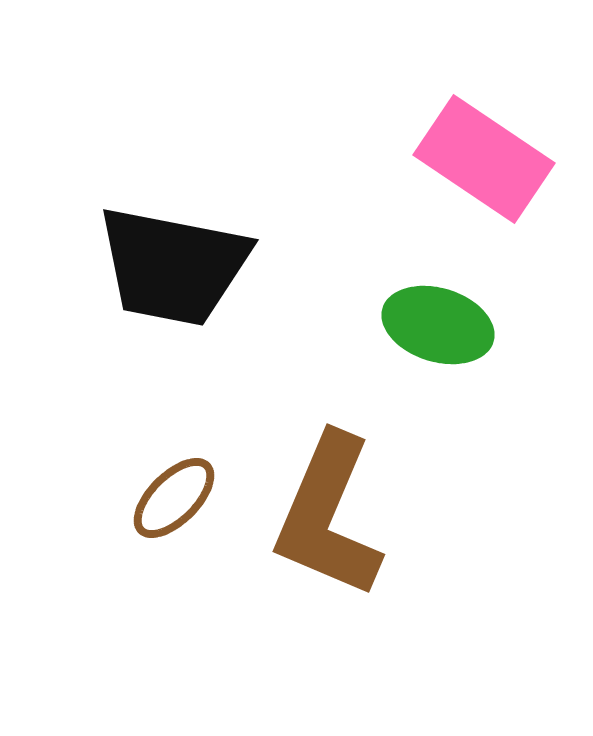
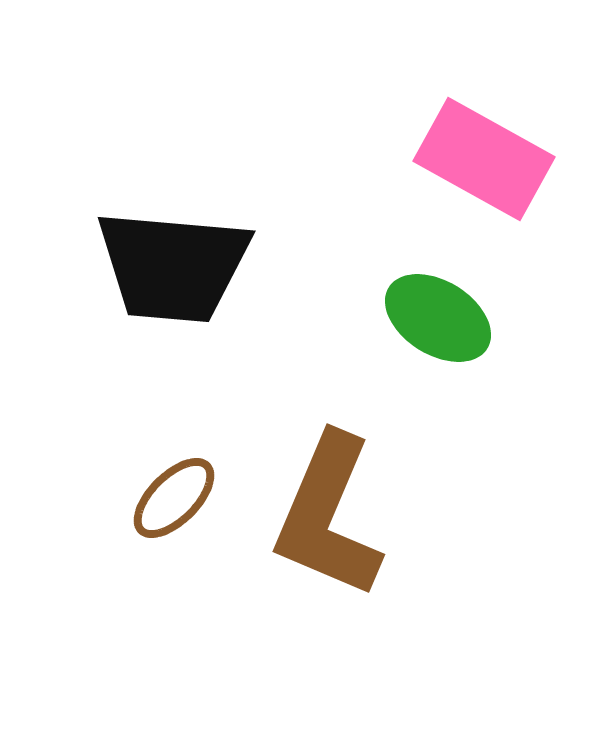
pink rectangle: rotated 5 degrees counterclockwise
black trapezoid: rotated 6 degrees counterclockwise
green ellipse: moved 7 px up; rotated 15 degrees clockwise
